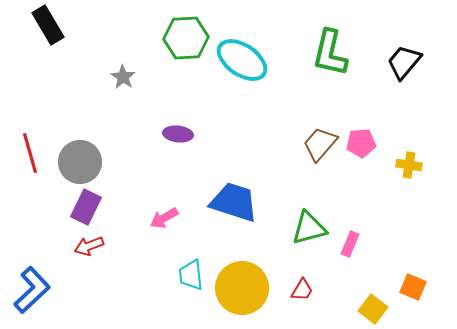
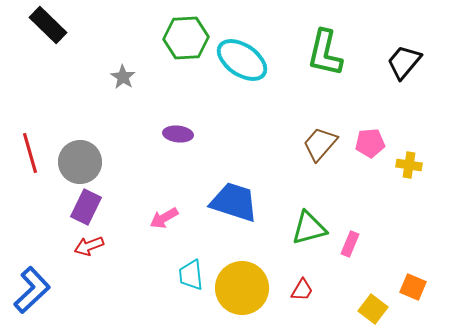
black rectangle: rotated 15 degrees counterclockwise
green L-shape: moved 5 px left
pink pentagon: moved 9 px right
